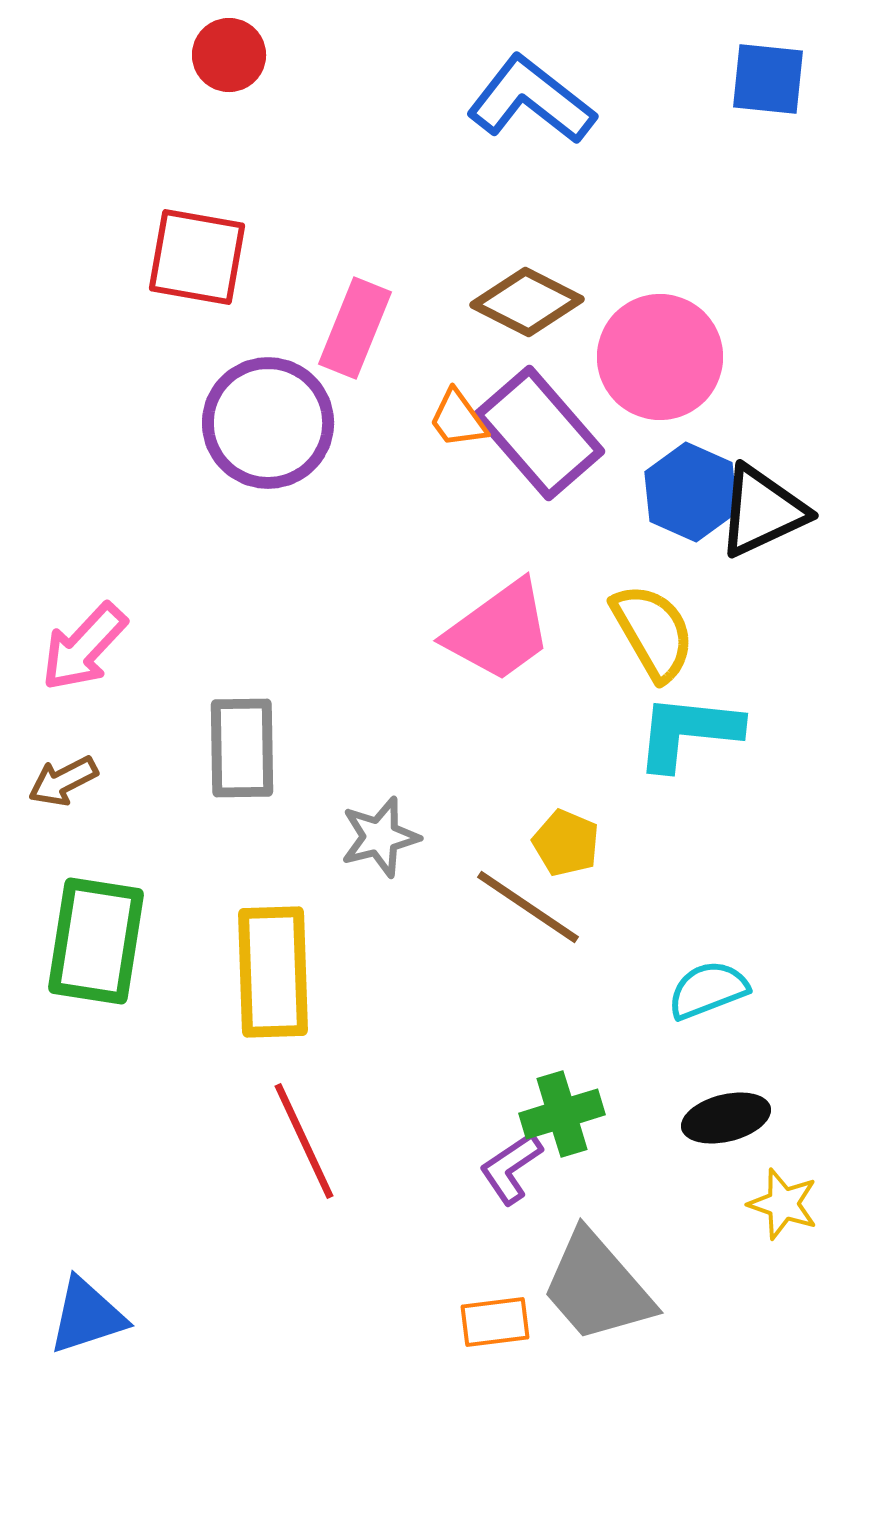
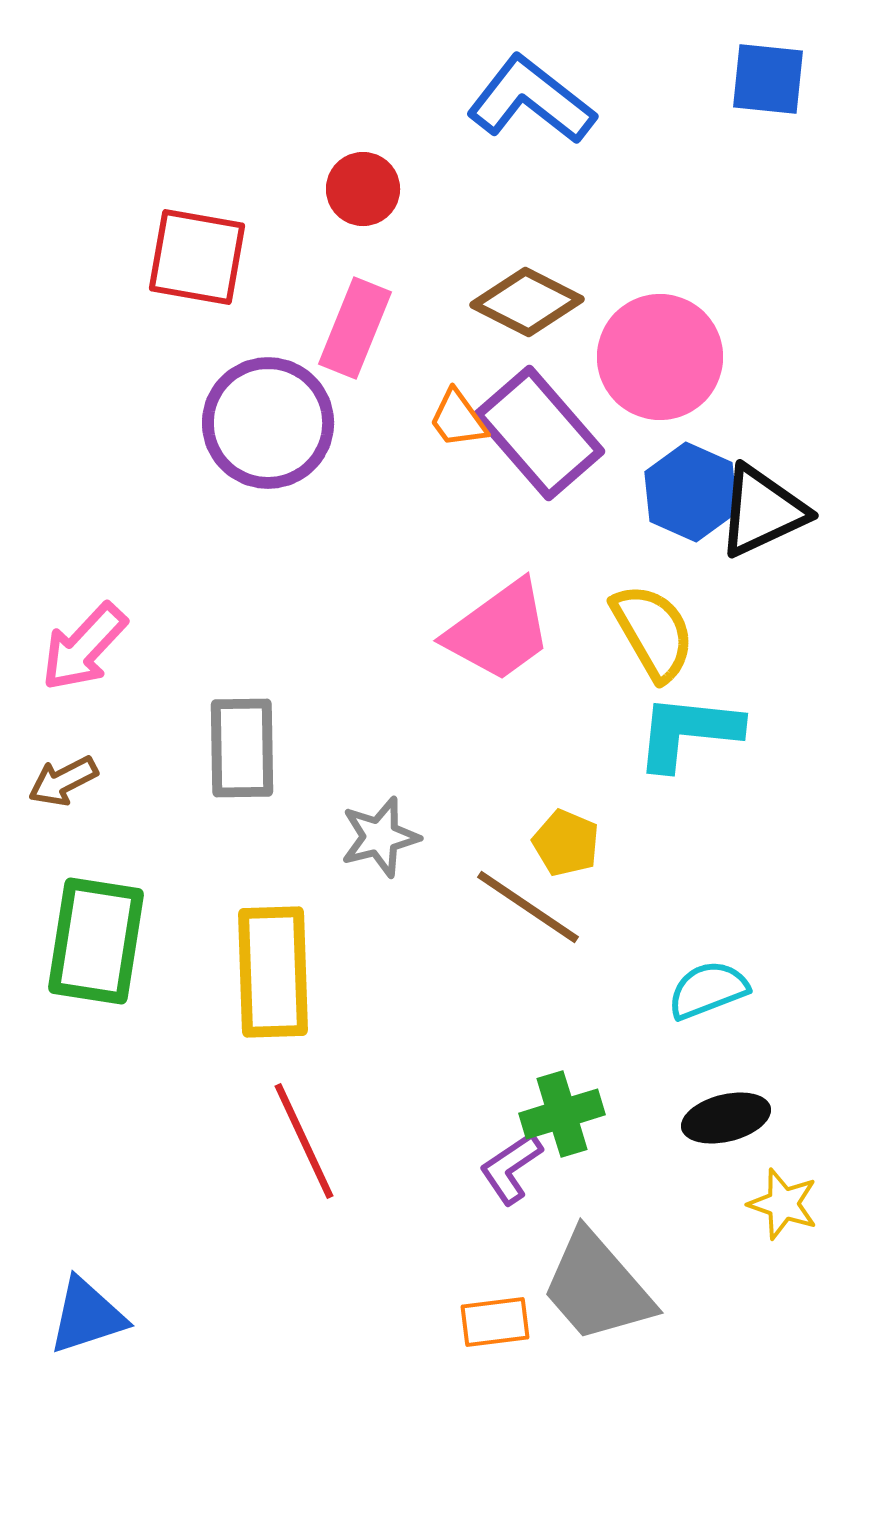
red circle: moved 134 px right, 134 px down
